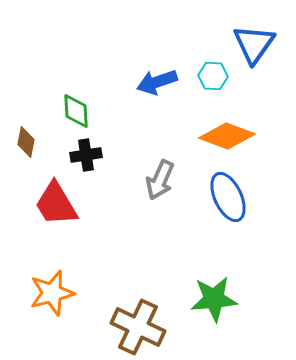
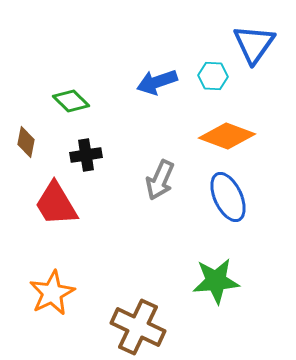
green diamond: moved 5 px left, 10 px up; rotated 42 degrees counterclockwise
orange star: rotated 12 degrees counterclockwise
green star: moved 2 px right, 18 px up
